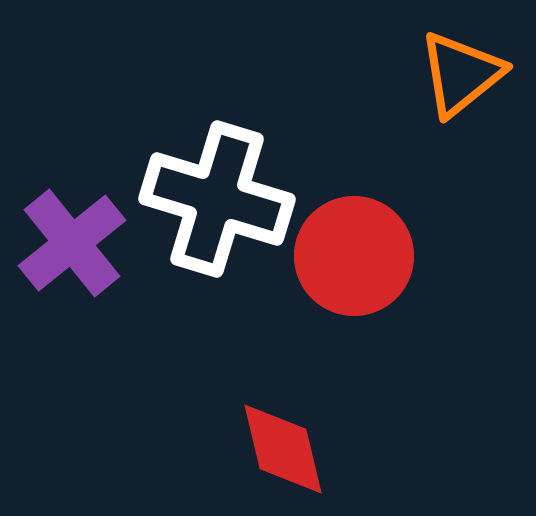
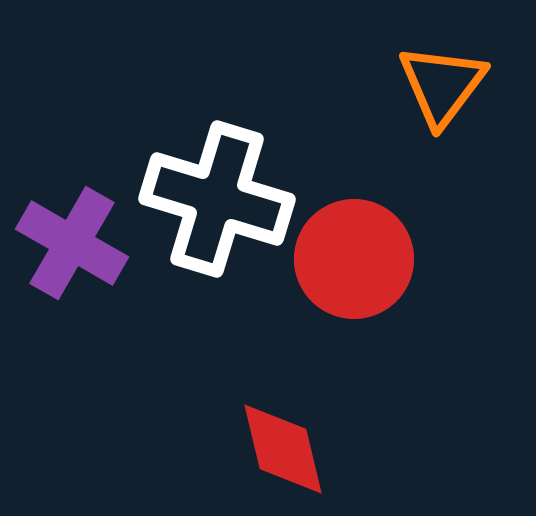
orange triangle: moved 19 px left, 11 px down; rotated 14 degrees counterclockwise
purple cross: rotated 21 degrees counterclockwise
red circle: moved 3 px down
